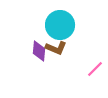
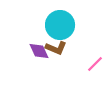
purple diamond: rotated 30 degrees counterclockwise
pink line: moved 5 px up
